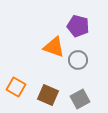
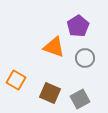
purple pentagon: rotated 25 degrees clockwise
gray circle: moved 7 px right, 2 px up
orange square: moved 7 px up
brown square: moved 2 px right, 2 px up
